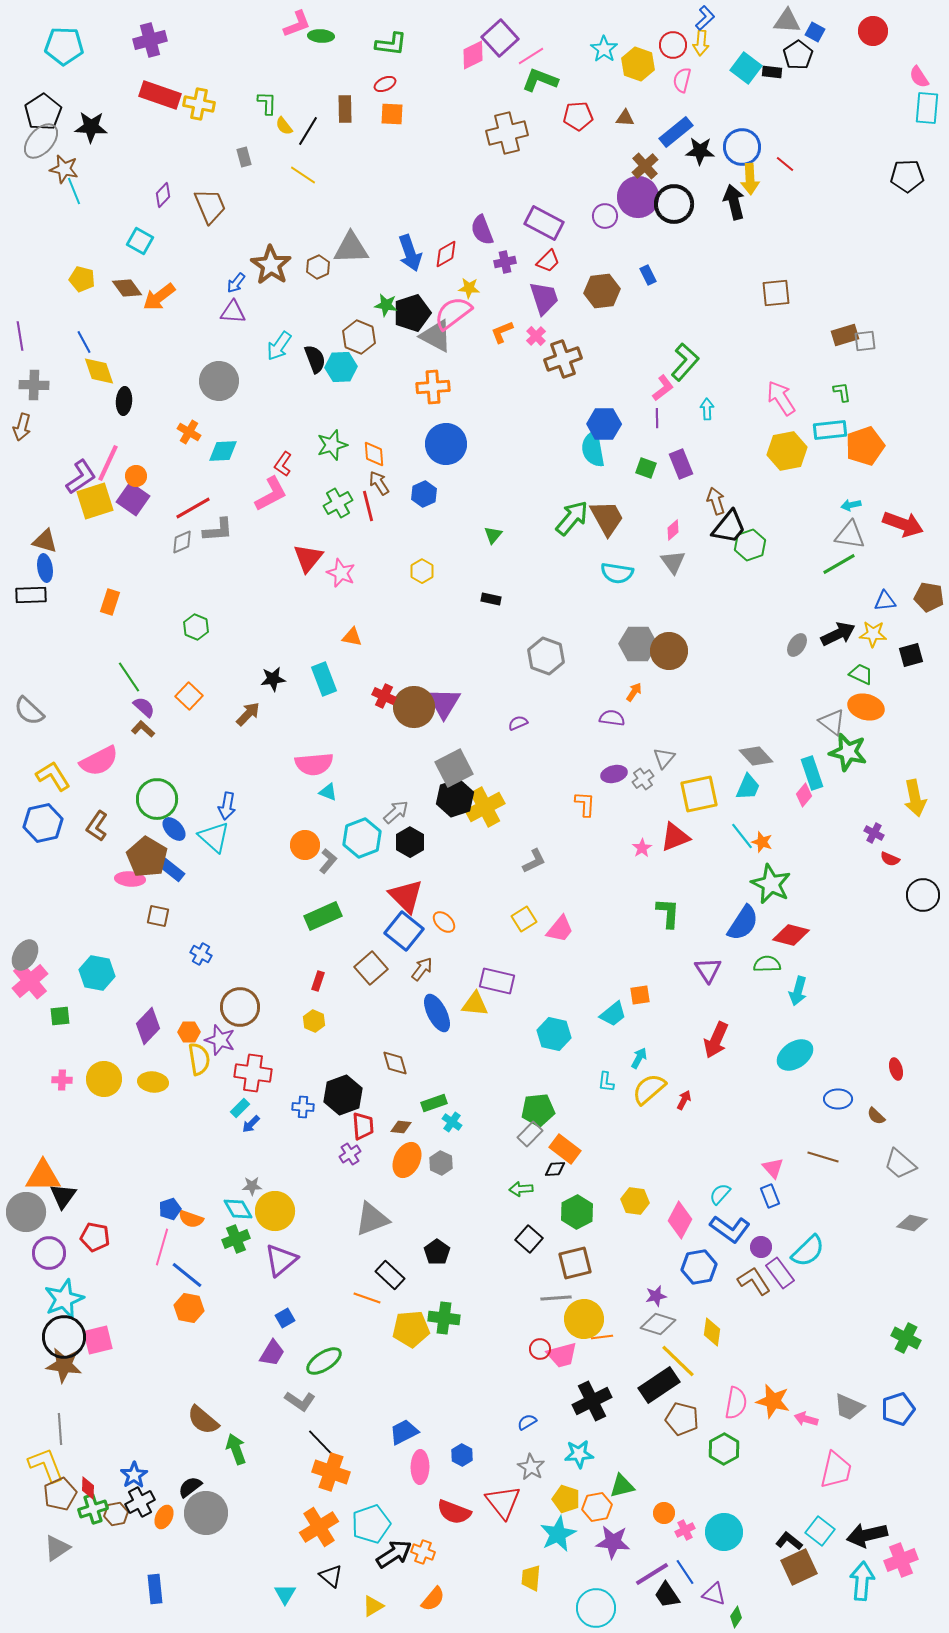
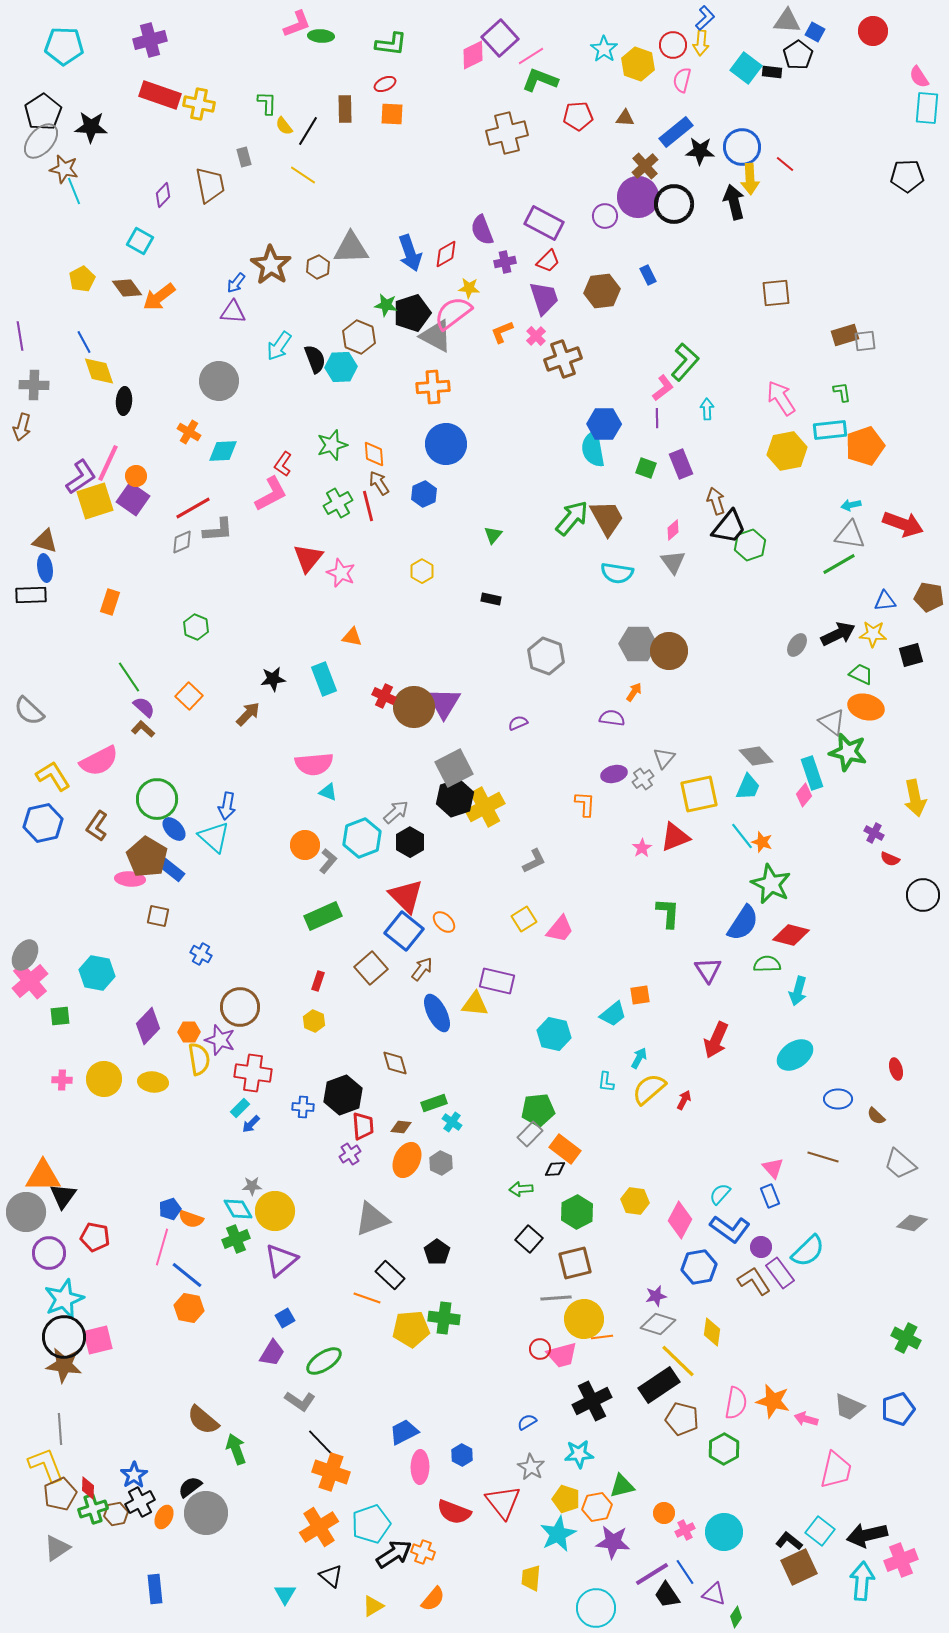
brown trapezoid at (210, 206): moved 21 px up; rotated 12 degrees clockwise
yellow pentagon at (82, 279): rotated 30 degrees clockwise
